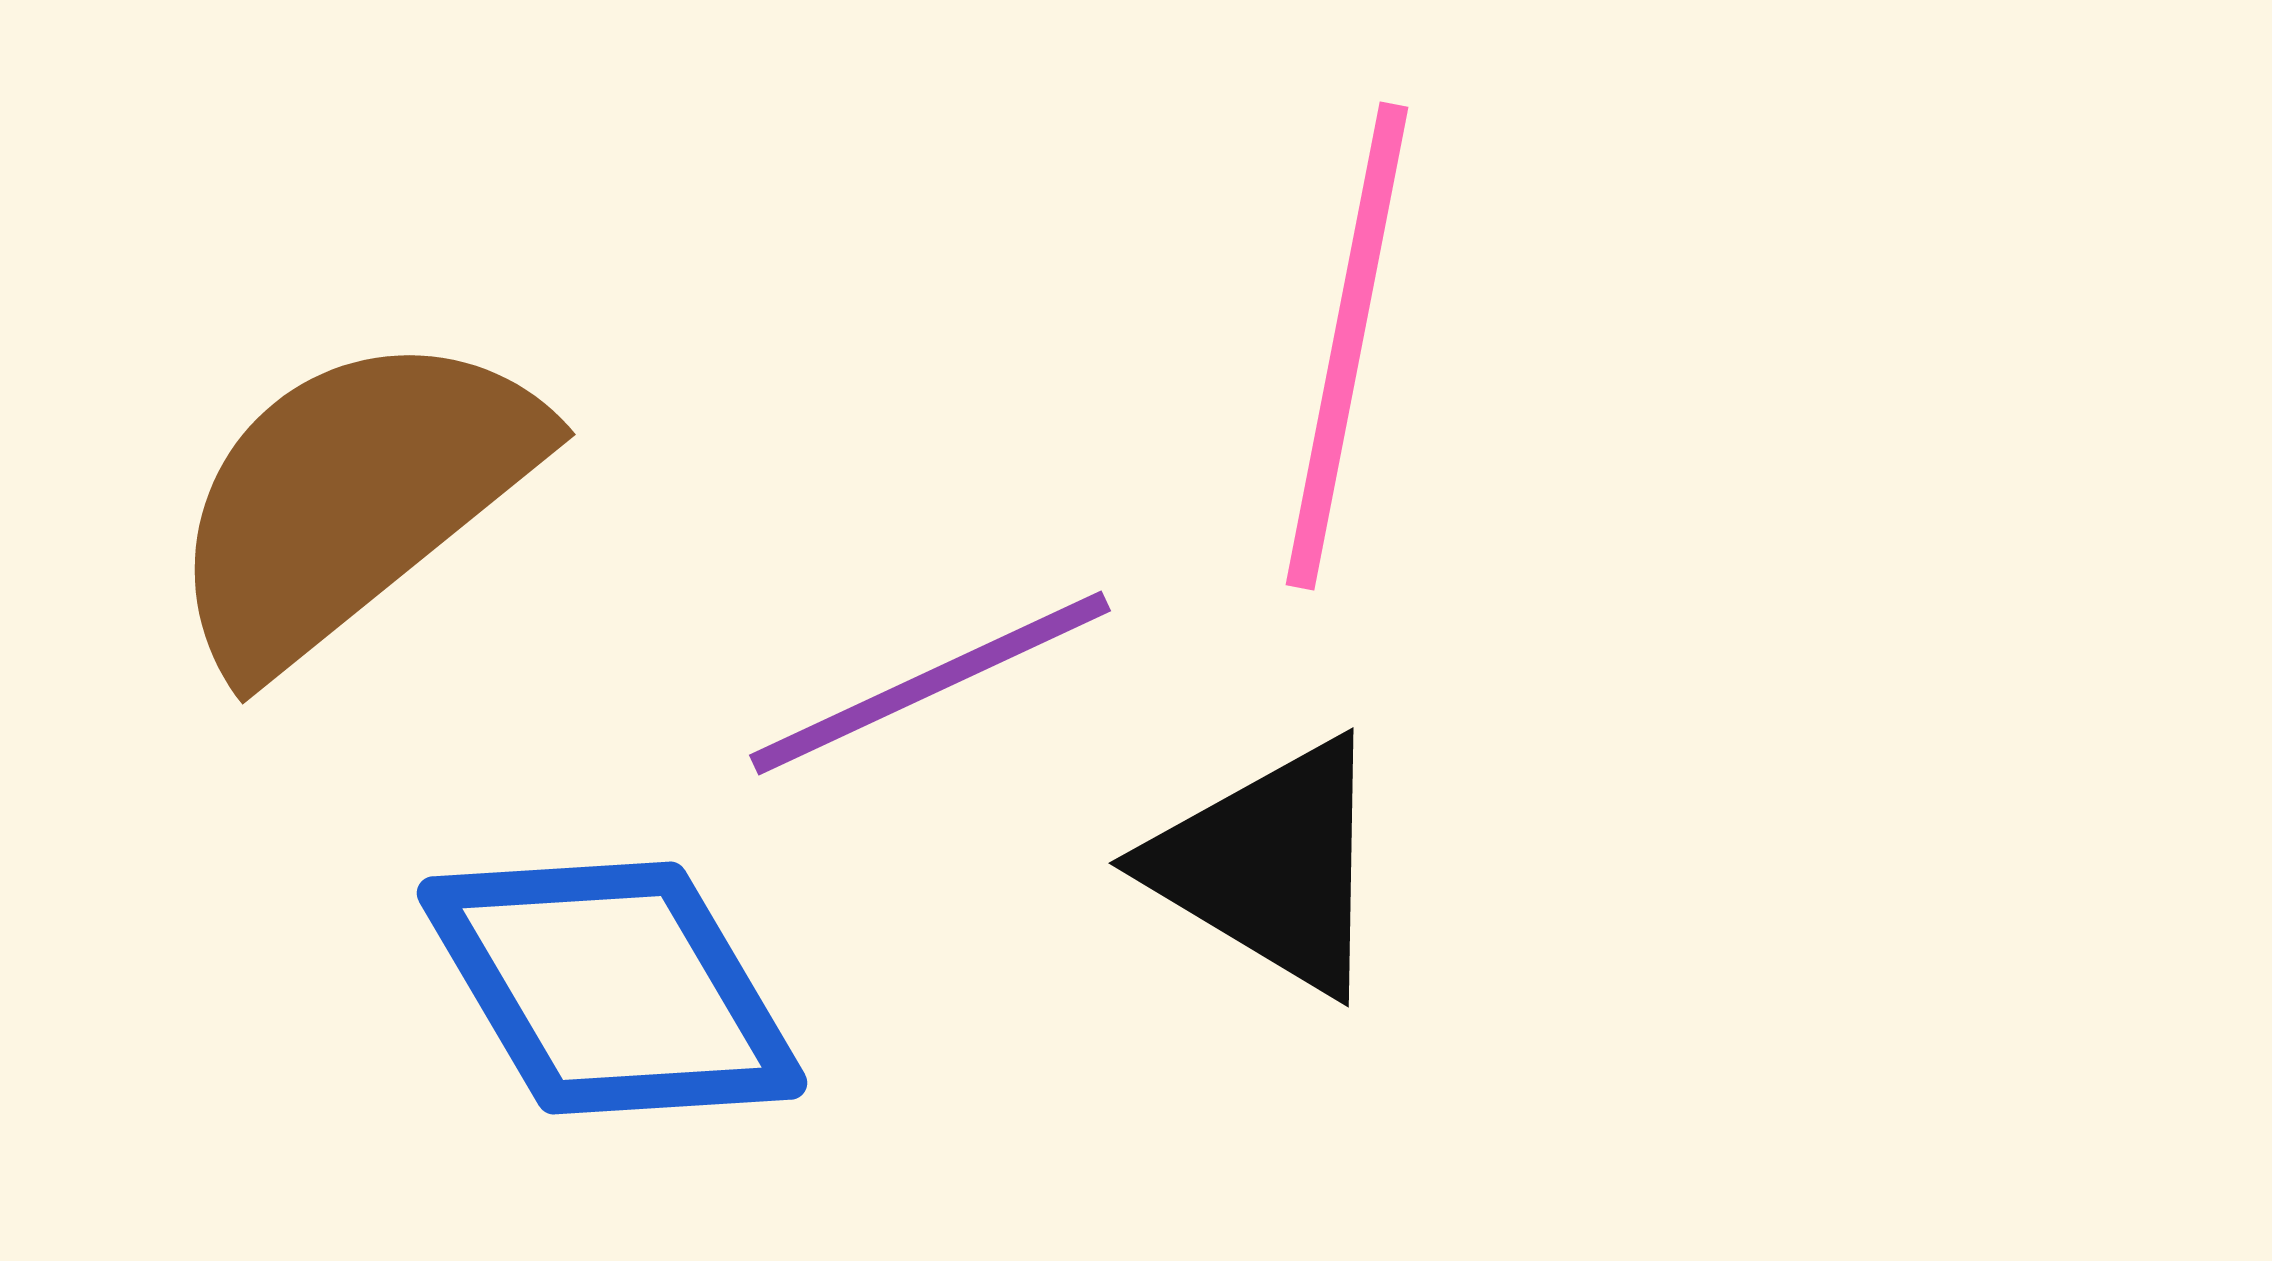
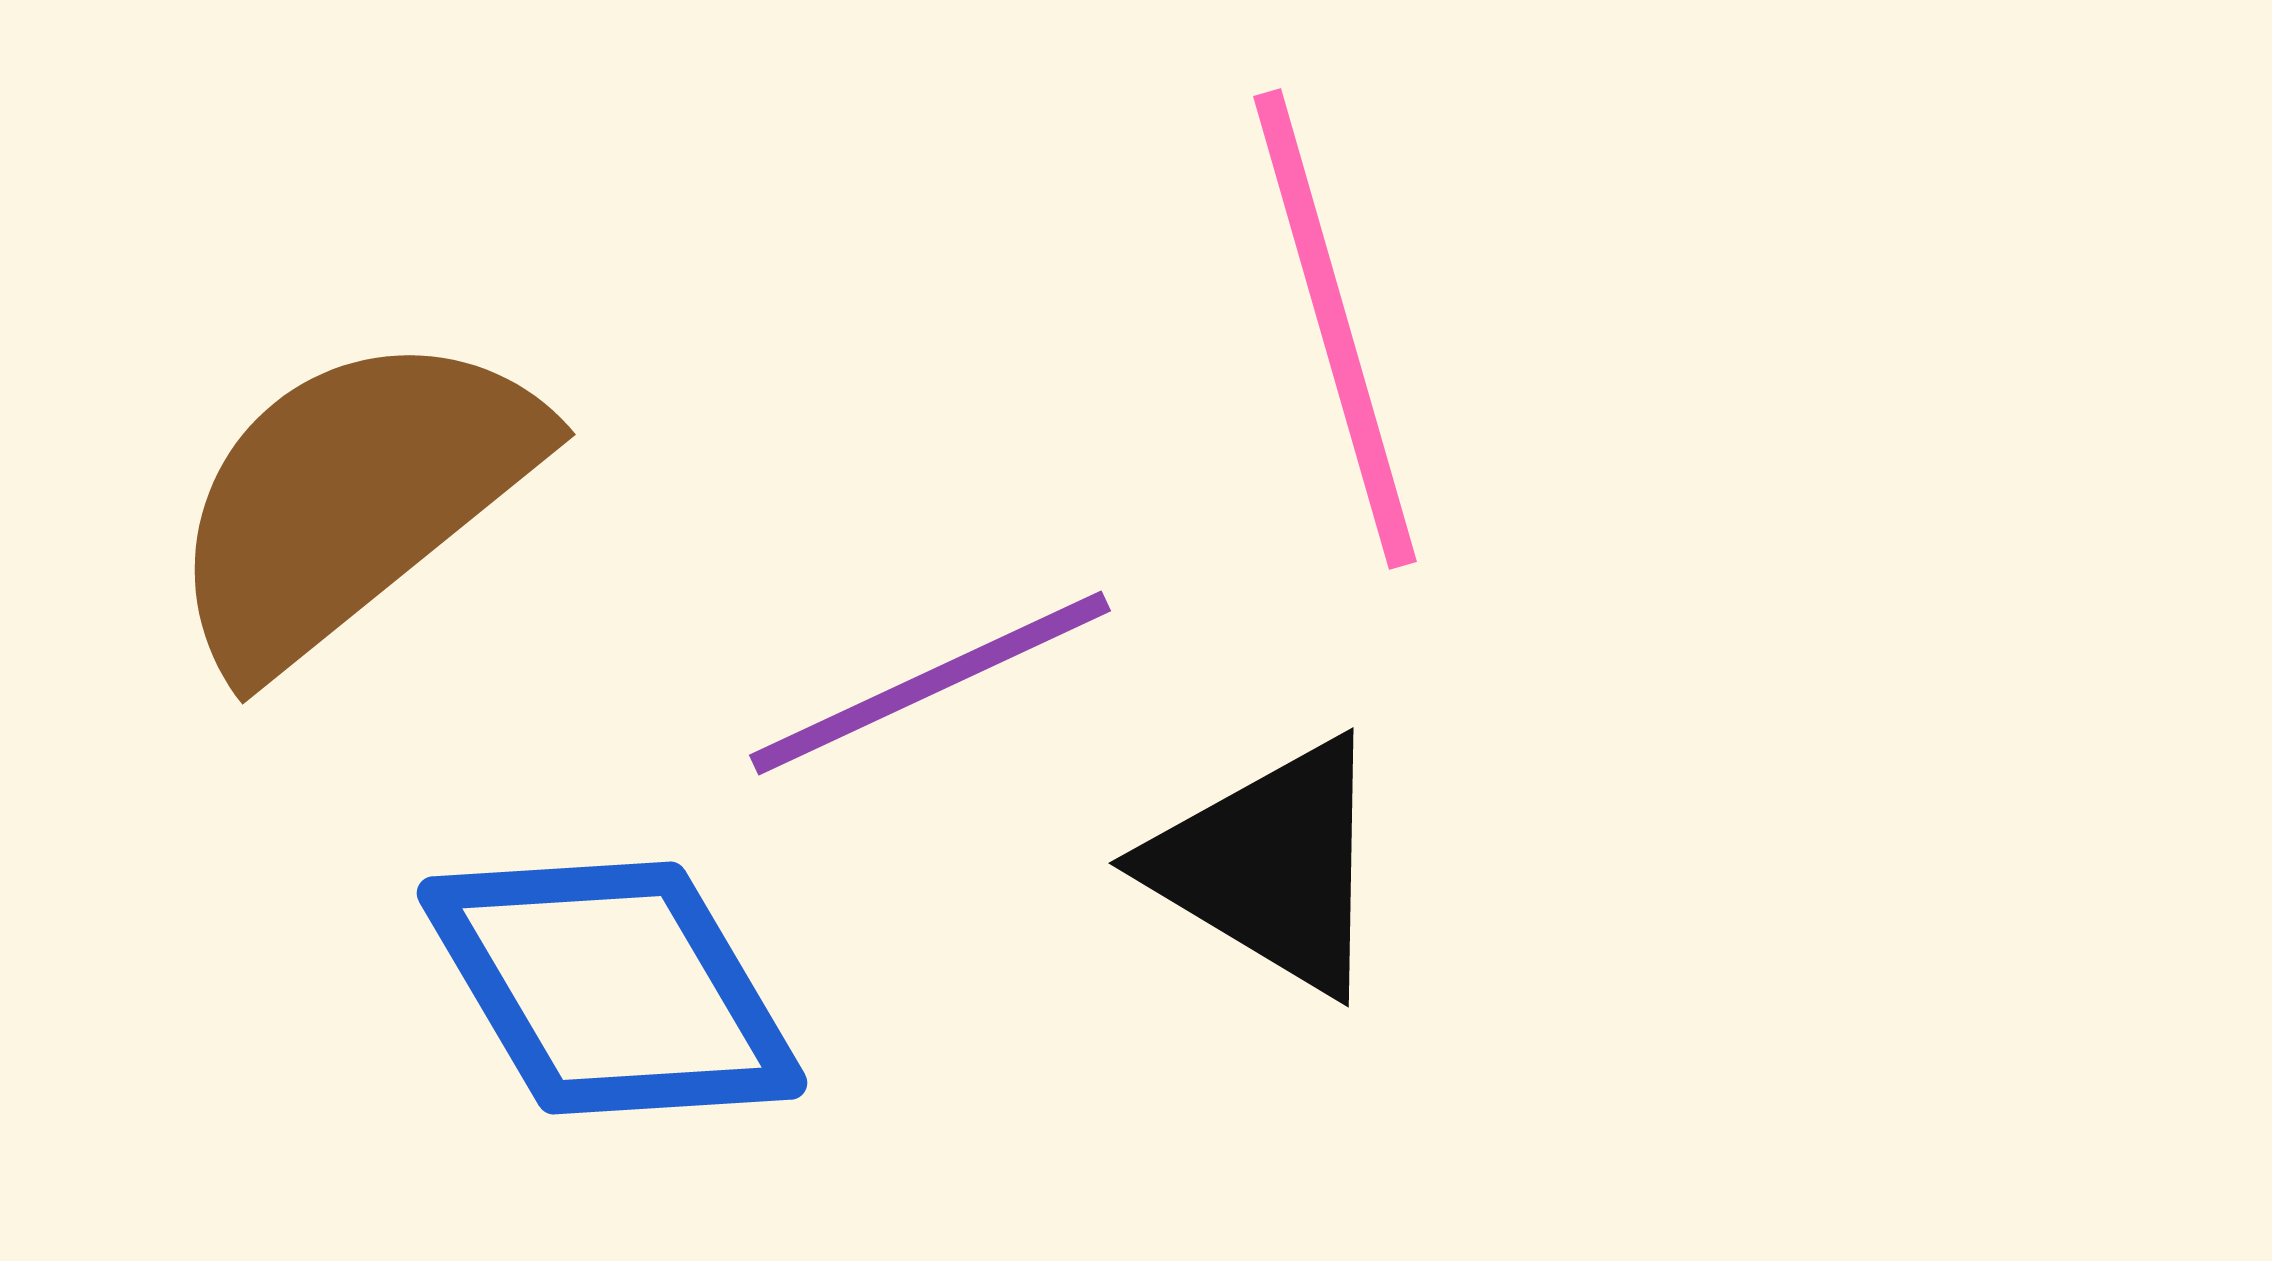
pink line: moved 12 px left, 17 px up; rotated 27 degrees counterclockwise
